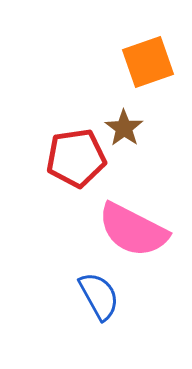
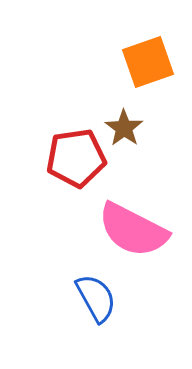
blue semicircle: moved 3 px left, 2 px down
